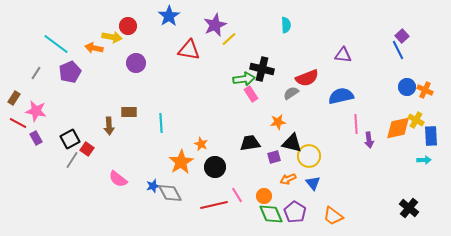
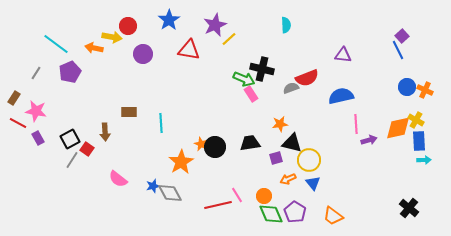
blue star at (169, 16): moved 4 px down
purple circle at (136, 63): moved 7 px right, 9 px up
green arrow at (244, 79): rotated 30 degrees clockwise
gray semicircle at (291, 93): moved 5 px up; rotated 14 degrees clockwise
orange star at (278, 122): moved 2 px right, 2 px down
brown arrow at (109, 126): moved 4 px left, 6 px down
blue rectangle at (431, 136): moved 12 px left, 5 px down
purple rectangle at (36, 138): moved 2 px right
purple arrow at (369, 140): rotated 98 degrees counterclockwise
yellow circle at (309, 156): moved 4 px down
purple square at (274, 157): moved 2 px right, 1 px down
black circle at (215, 167): moved 20 px up
red line at (214, 205): moved 4 px right
